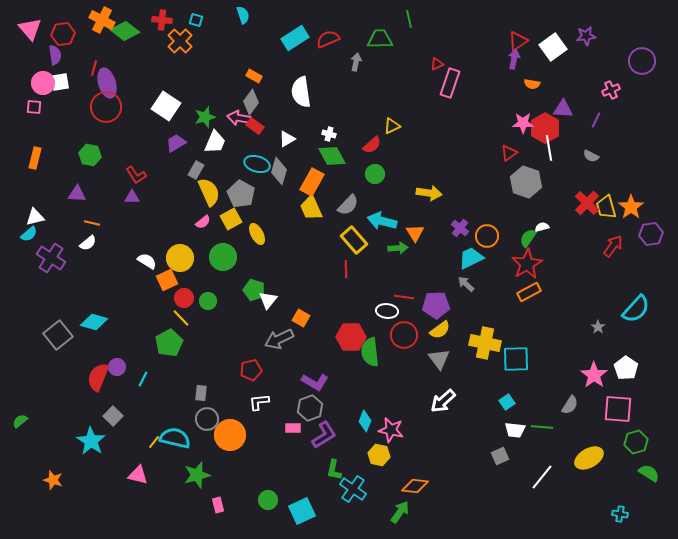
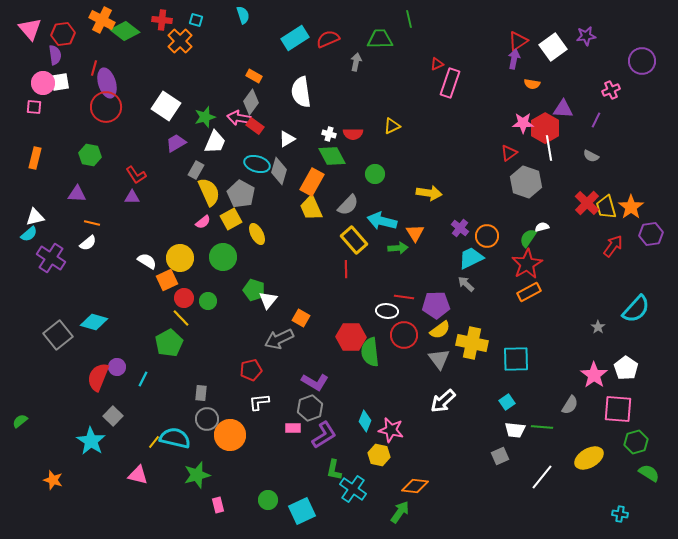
red semicircle at (372, 145): moved 19 px left, 11 px up; rotated 42 degrees clockwise
yellow cross at (485, 343): moved 13 px left
